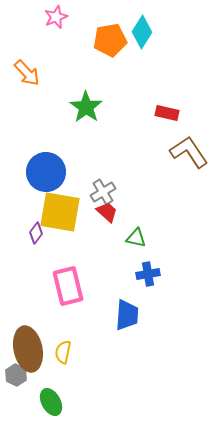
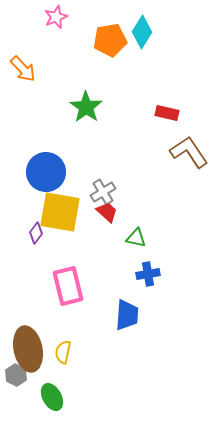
orange arrow: moved 4 px left, 4 px up
green ellipse: moved 1 px right, 5 px up
